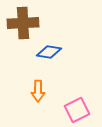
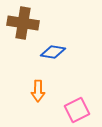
brown cross: rotated 12 degrees clockwise
blue diamond: moved 4 px right
